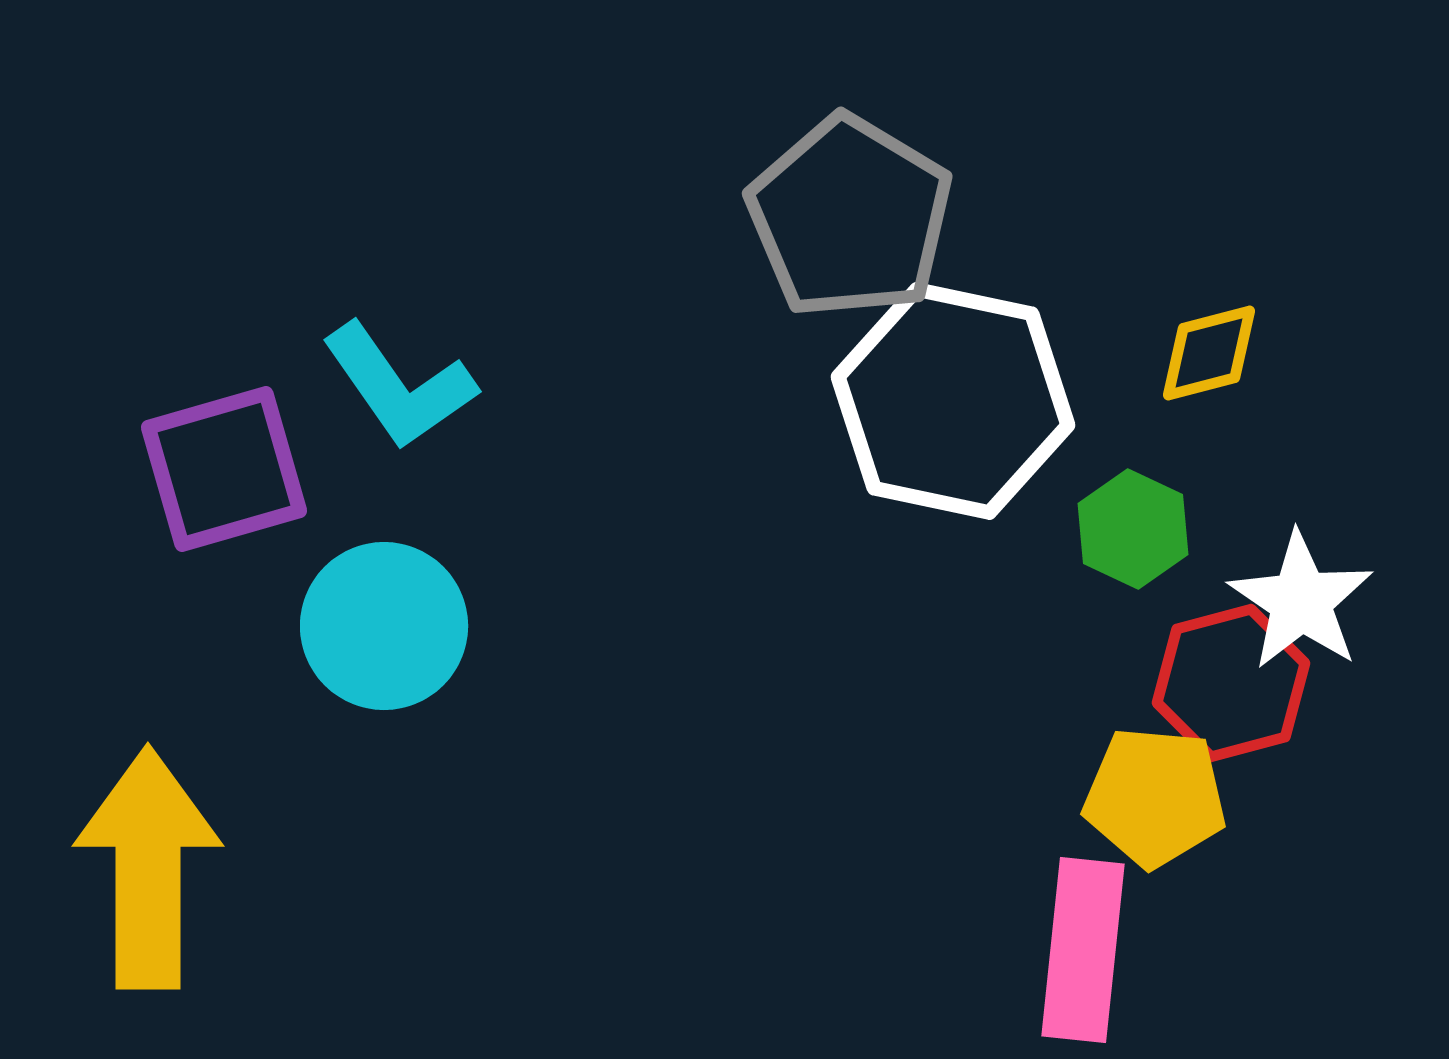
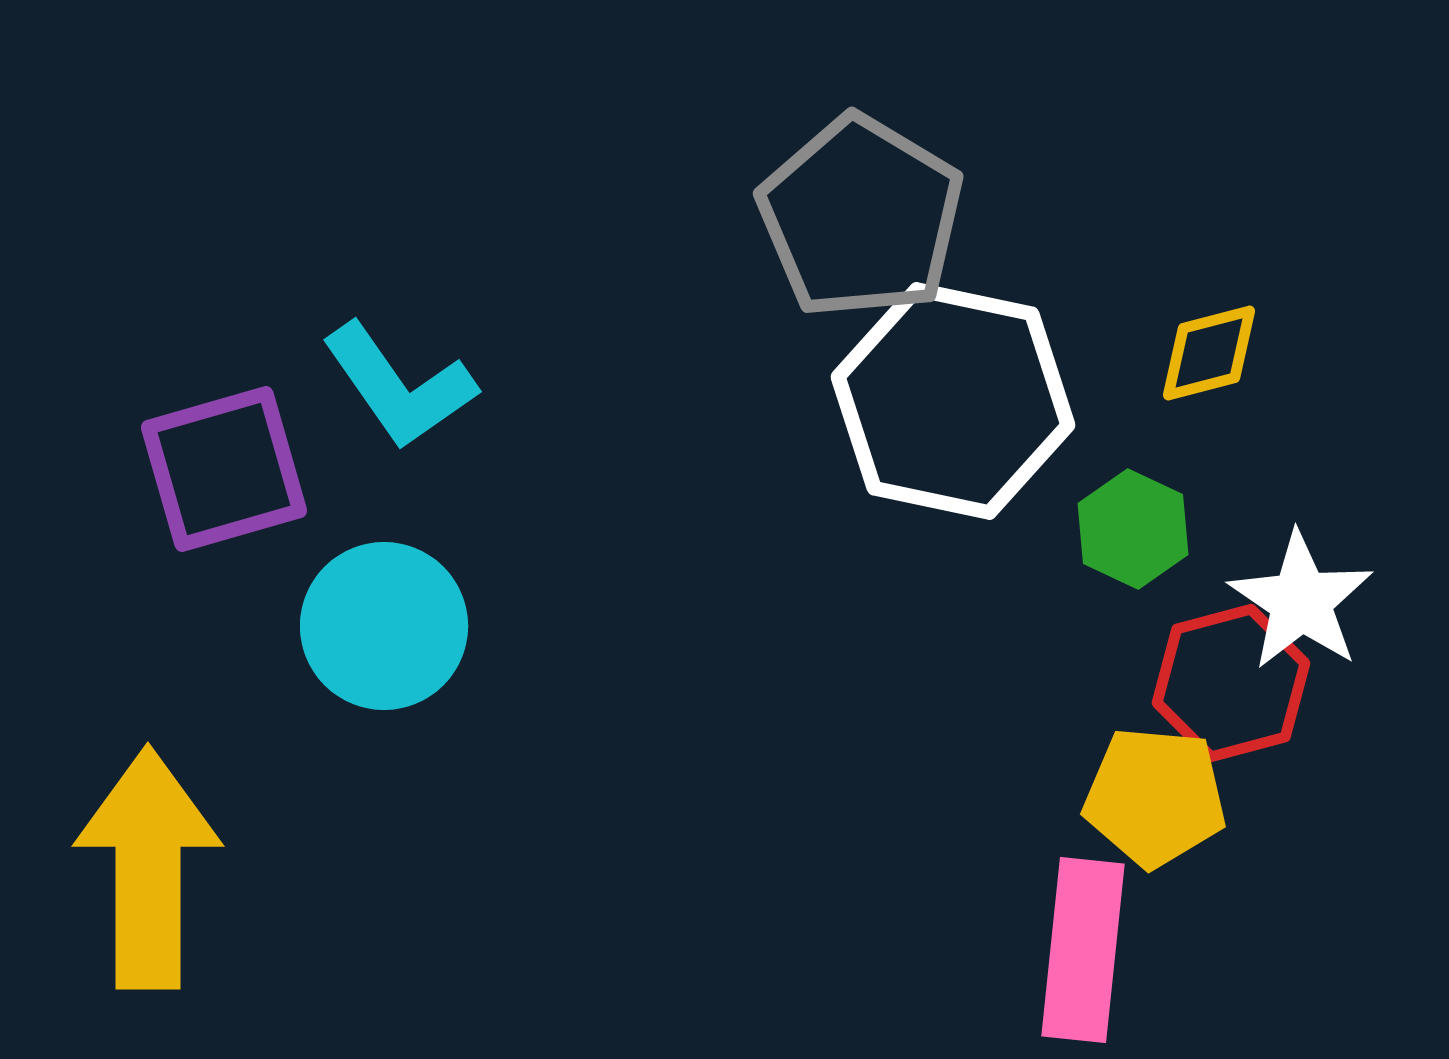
gray pentagon: moved 11 px right
